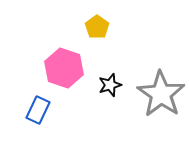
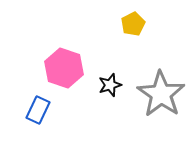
yellow pentagon: moved 36 px right, 3 px up; rotated 10 degrees clockwise
